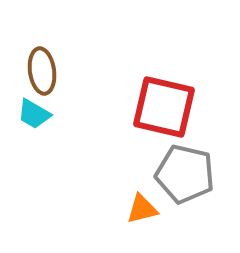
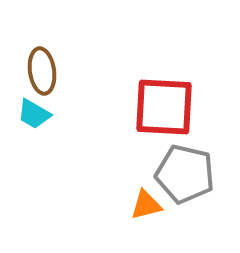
red square: rotated 10 degrees counterclockwise
orange triangle: moved 4 px right, 4 px up
